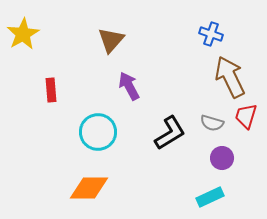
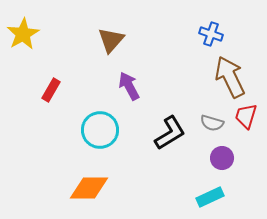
red rectangle: rotated 35 degrees clockwise
cyan circle: moved 2 px right, 2 px up
